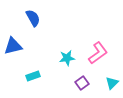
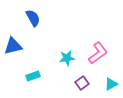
cyan triangle: moved 1 px left, 1 px down; rotated 16 degrees clockwise
